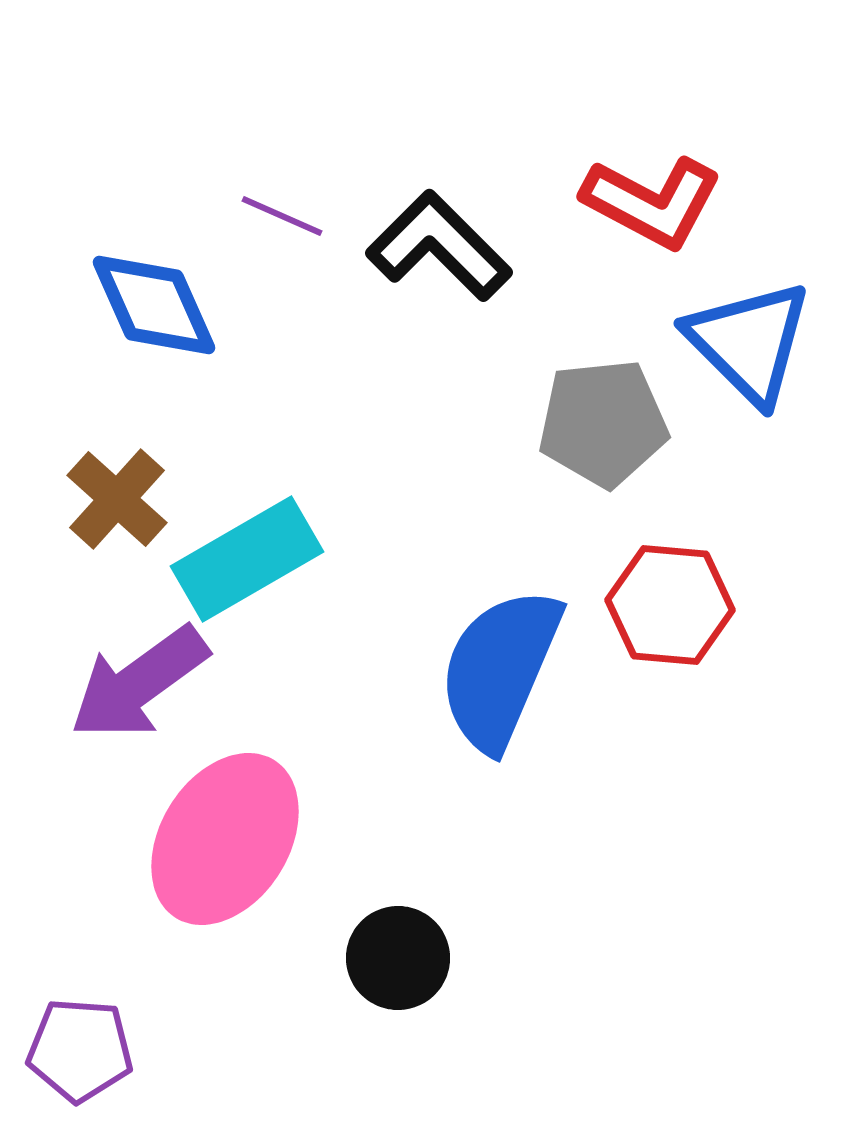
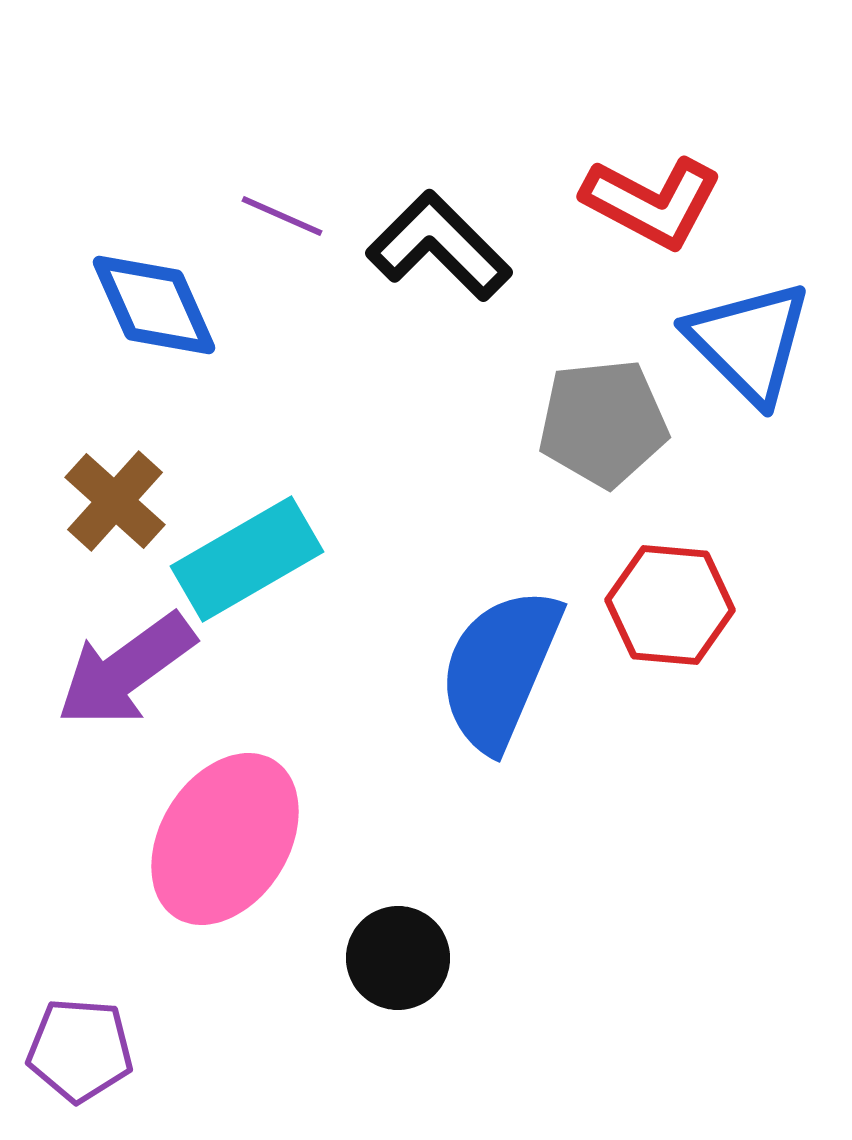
brown cross: moved 2 px left, 2 px down
purple arrow: moved 13 px left, 13 px up
